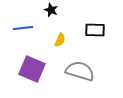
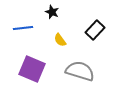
black star: moved 1 px right, 2 px down
black rectangle: rotated 48 degrees counterclockwise
yellow semicircle: rotated 120 degrees clockwise
